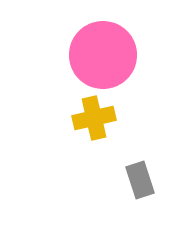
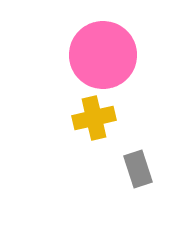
gray rectangle: moved 2 px left, 11 px up
